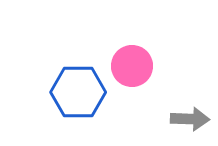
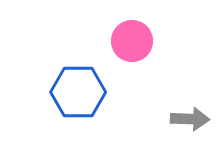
pink circle: moved 25 px up
